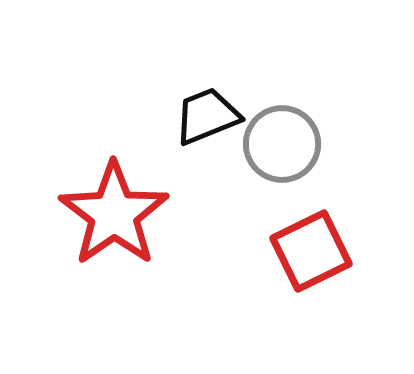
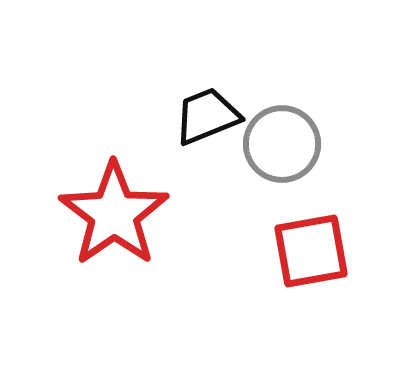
red square: rotated 16 degrees clockwise
